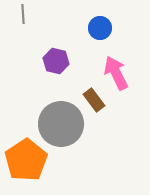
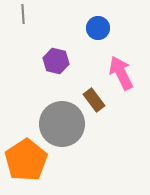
blue circle: moved 2 px left
pink arrow: moved 5 px right
gray circle: moved 1 px right
